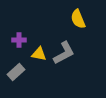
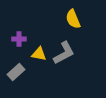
yellow semicircle: moved 5 px left
purple cross: moved 1 px up
